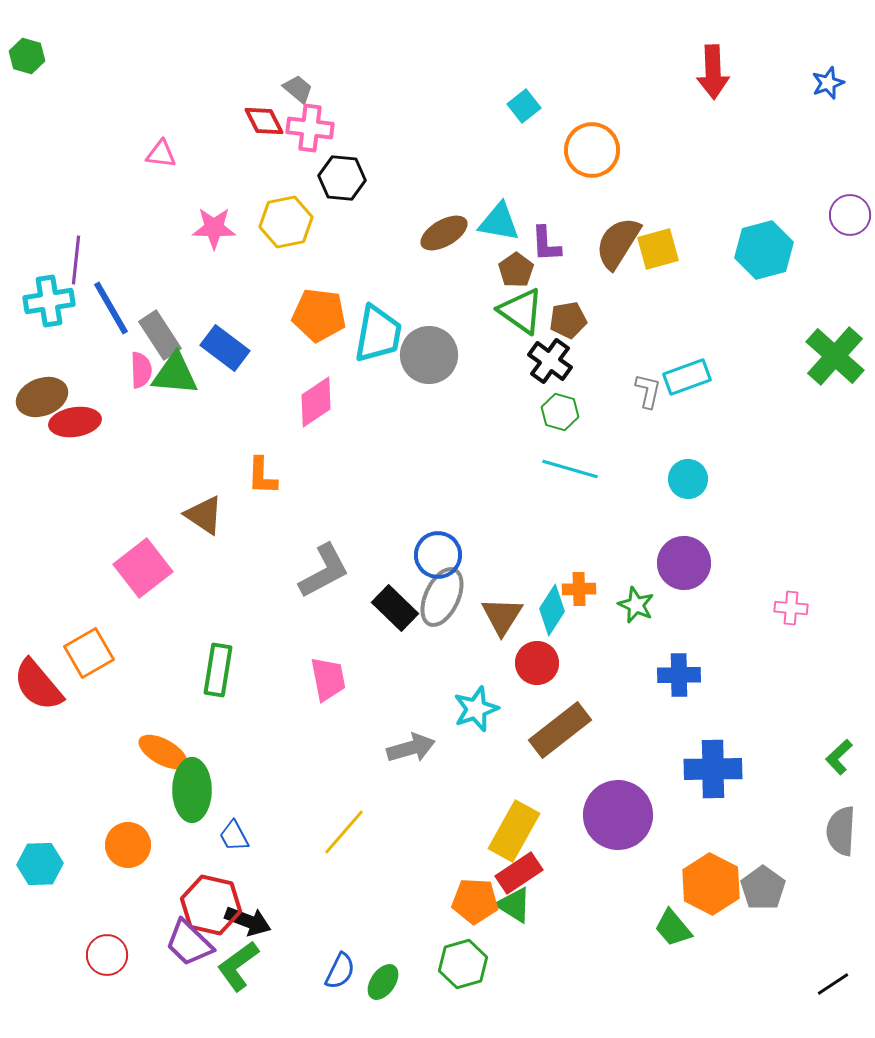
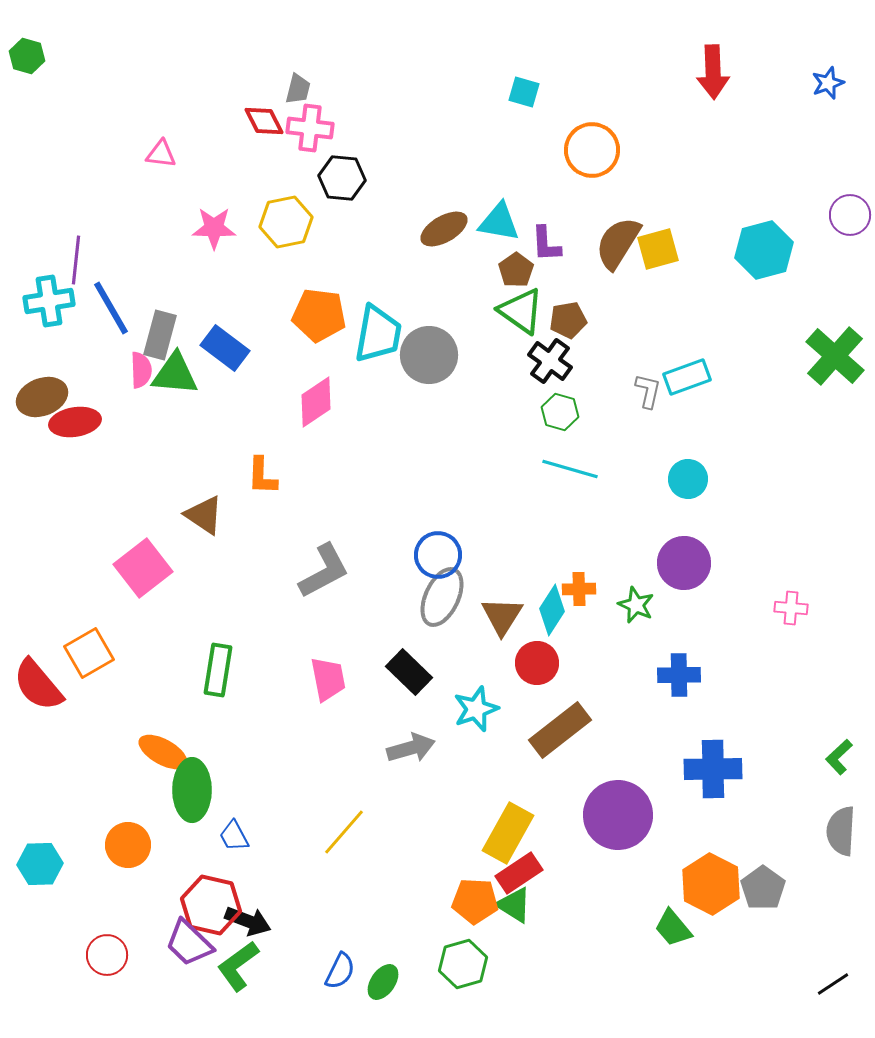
gray trapezoid at (298, 89): rotated 64 degrees clockwise
cyan square at (524, 106): moved 14 px up; rotated 36 degrees counterclockwise
brown ellipse at (444, 233): moved 4 px up
gray rectangle at (160, 335): rotated 48 degrees clockwise
black rectangle at (395, 608): moved 14 px right, 64 px down
yellow rectangle at (514, 831): moved 6 px left, 2 px down
